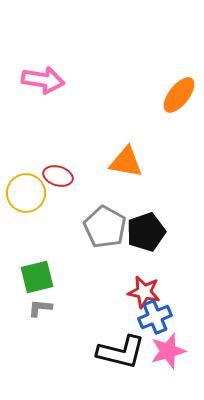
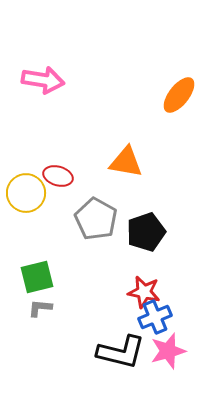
gray pentagon: moved 9 px left, 8 px up
